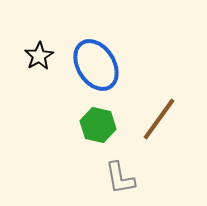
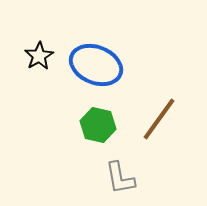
blue ellipse: rotated 36 degrees counterclockwise
